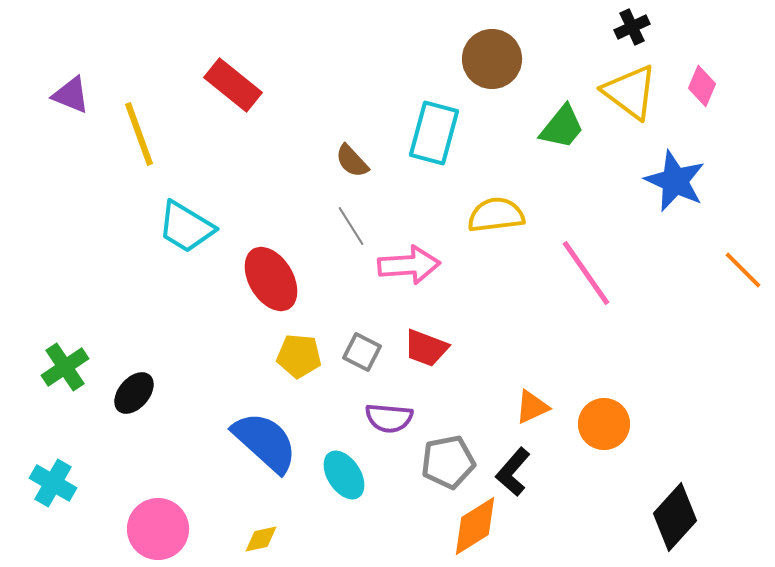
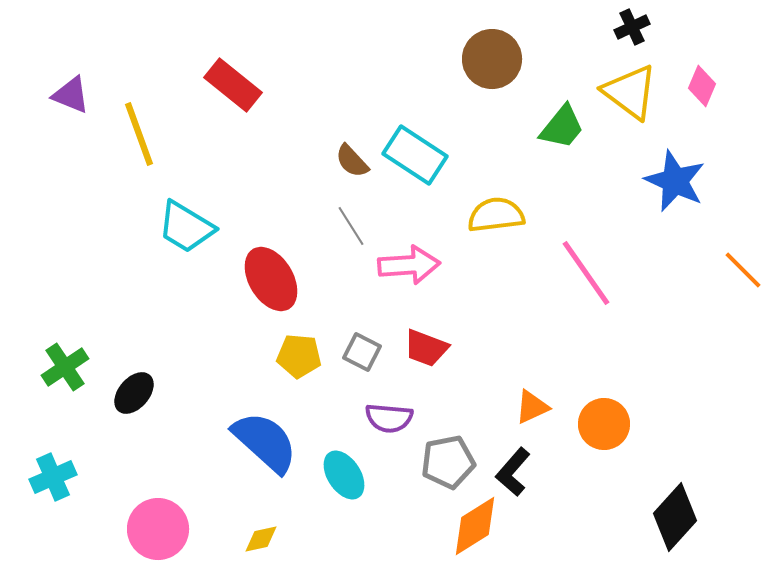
cyan rectangle: moved 19 px left, 22 px down; rotated 72 degrees counterclockwise
cyan cross: moved 6 px up; rotated 36 degrees clockwise
